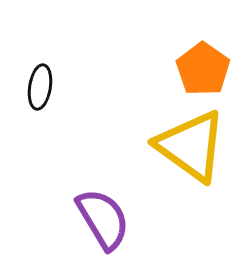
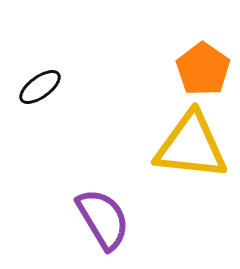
black ellipse: rotated 45 degrees clockwise
yellow triangle: rotated 30 degrees counterclockwise
